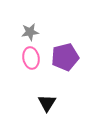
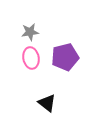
black triangle: rotated 24 degrees counterclockwise
